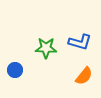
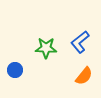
blue L-shape: rotated 125 degrees clockwise
